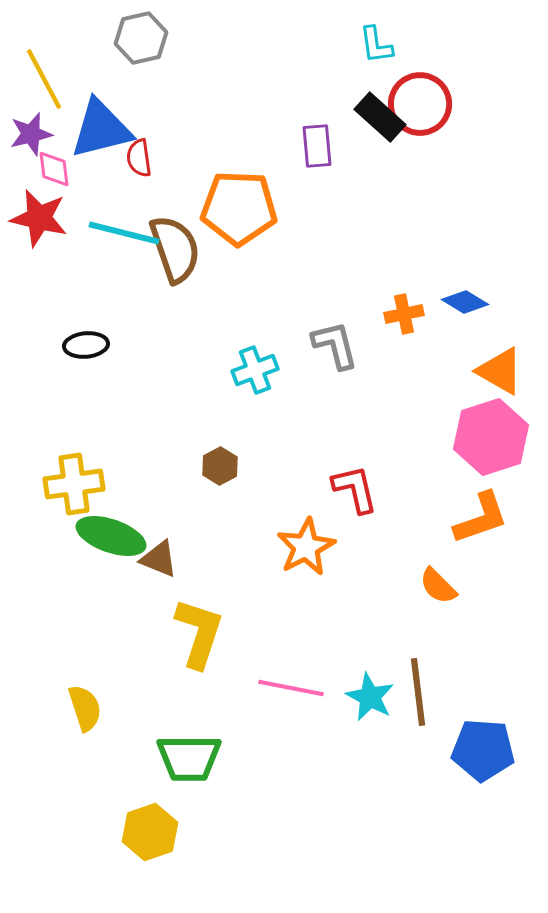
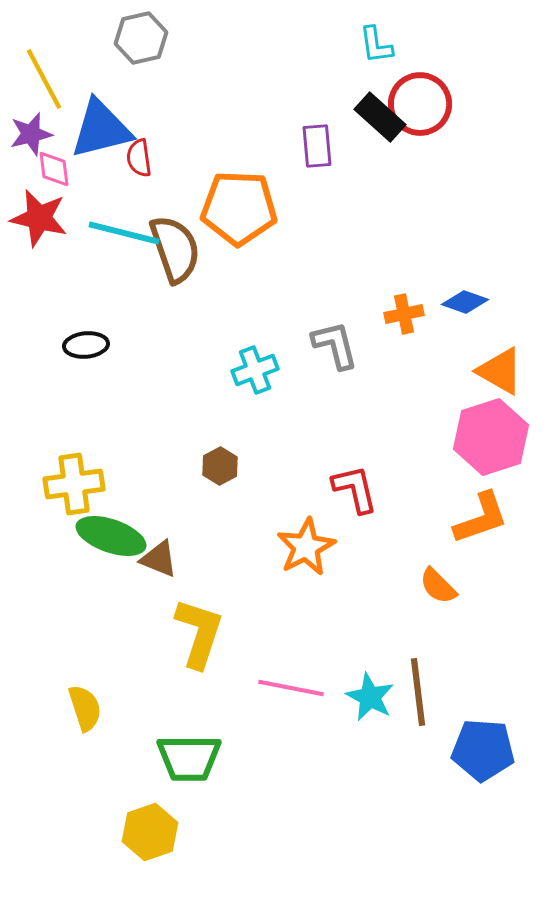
blue diamond: rotated 12 degrees counterclockwise
